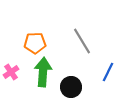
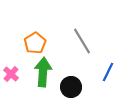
orange pentagon: rotated 30 degrees counterclockwise
pink cross: moved 2 px down; rotated 14 degrees counterclockwise
